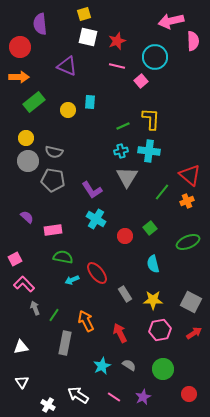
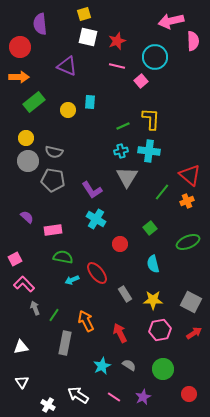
red circle at (125, 236): moved 5 px left, 8 px down
